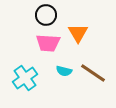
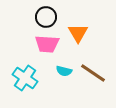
black circle: moved 2 px down
pink trapezoid: moved 1 px left, 1 px down
cyan cross: rotated 20 degrees counterclockwise
